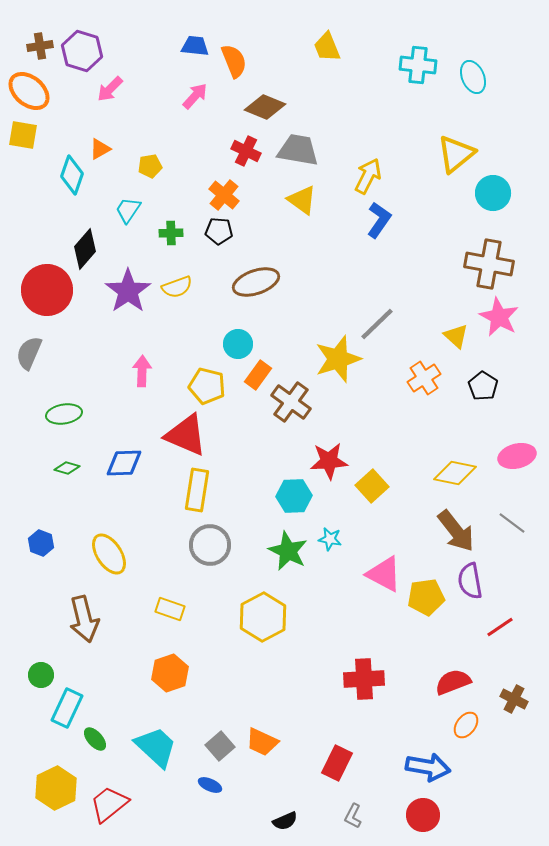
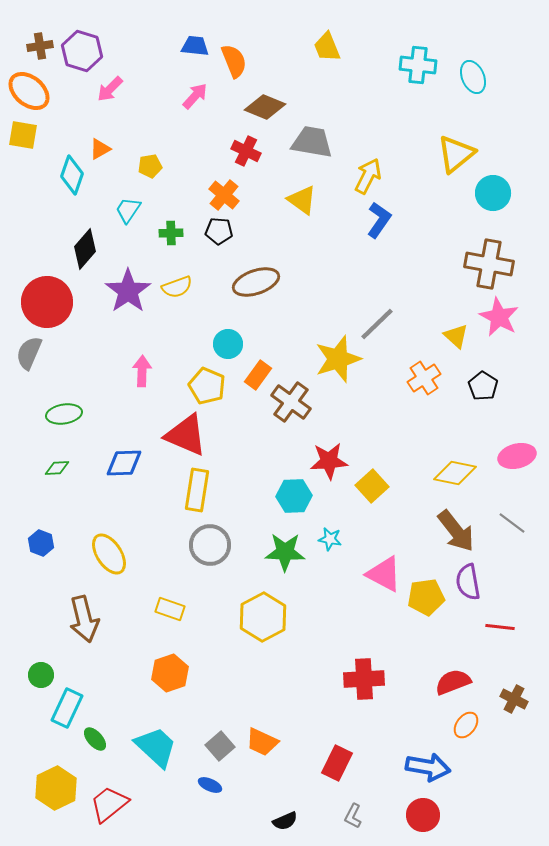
gray trapezoid at (298, 150): moved 14 px right, 8 px up
red circle at (47, 290): moved 12 px down
cyan circle at (238, 344): moved 10 px left
yellow pentagon at (207, 386): rotated 9 degrees clockwise
green diamond at (67, 468): moved 10 px left; rotated 20 degrees counterclockwise
green star at (288, 551): moved 3 px left, 1 px down; rotated 24 degrees counterclockwise
purple semicircle at (470, 581): moved 2 px left, 1 px down
red line at (500, 627): rotated 40 degrees clockwise
